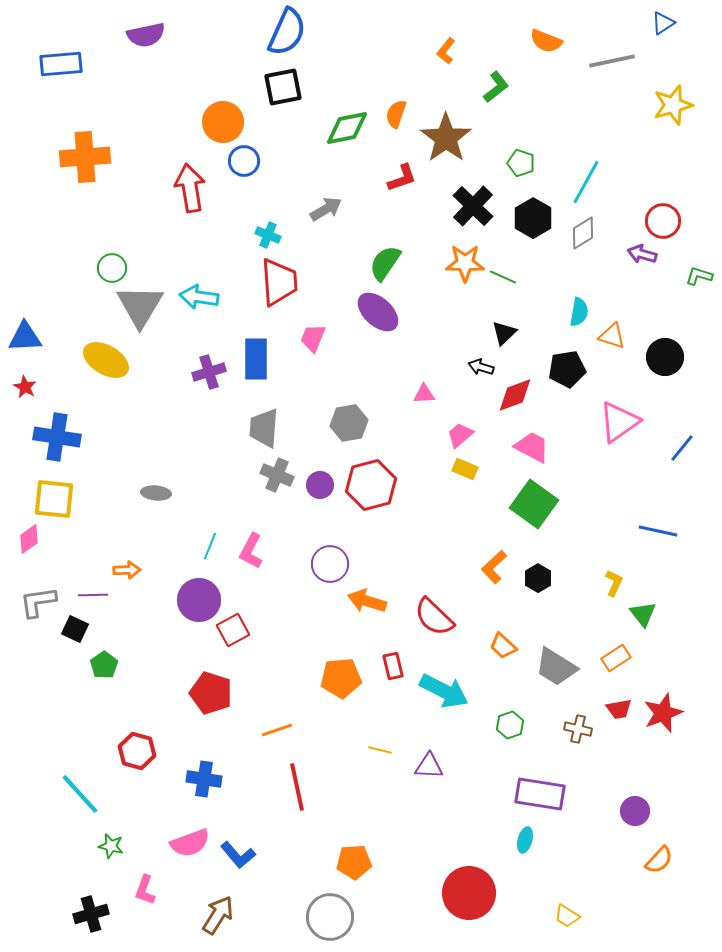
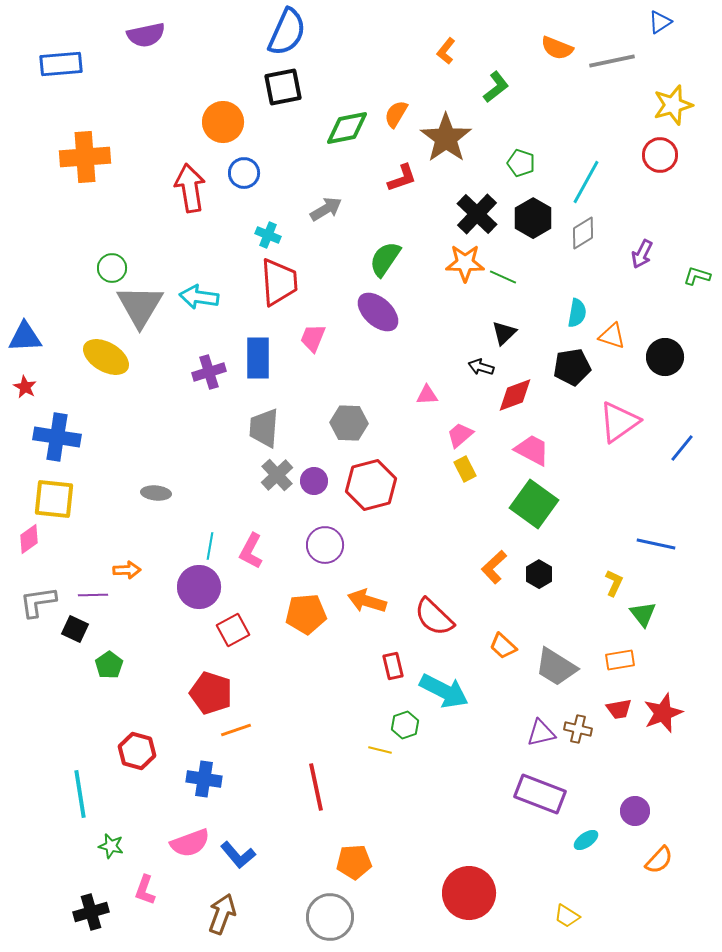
blue triangle at (663, 23): moved 3 px left, 1 px up
orange semicircle at (546, 41): moved 11 px right, 7 px down
orange semicircle at (396, 114): rotated 12 degrees clockwise
blue circle at (244, 161): moved 12 px down
black cross at (473, 206): moved 4 px right, 8 px down
red circle at (663, 221): moved 3 px left, 66 px up
purple arrow at (642, 254): rotated 80 degrees counterclockwise
green semicircle at (385, 263): moved 4 px up
green L-shape at (699, 276): moved 2 px left
cyan semicircle at (579, 312): moved 2 px left, 1 px down
blue rectangle at (256, 359): moved 2 px right, 1 px up
yellow ellipse at (106, 360): moved 3 px up
black pentagon at (567, 369): moved 5 px right, 2 px up
pink triangle at (424, 394): moved 3 px right, 1 px down
gray hexagon at (349, 423): rotated 12 degrees clockwise
pink trapezoid at (532, 447): moved 3 px down
yellow rectangle at (465, 469): rotated 40 degrees clockwise
gray cross at (277, 475): rotated 24 degrees clockwise
purple circle at (320, 485): moved 6 px left, 4 px up
blue line at (658, 531): moved 2 px left, 13 px down
cyan line at (210, 546): rotated 12 degrees counterclockwise
purple circle at (330, 564): moved 5 px left, 19 px up
black hexagon at (538, 578): moved 1 px right, 4 px up
purple circle at (199, 600): moved 13 px up
orange rectangle at (616, 658): moved 4 px right, 2 px down; rotated 24 degrees clockwise
green pentagon at (104, 665): moved 5 px right
orange pentagon at (341, 678): moved 35 px left, 64 px up
green hexagon at (510, 725): moved 105 px left
orange line at (277, 730): moved 41 px left
purple triangle at (429, 766): moved 112 px right, 33 px up; rotated 16 degrees counterclockwise
red line at (297, 787): moved 19 px right
cyan line at (80, 794): rotated 33 degrees clockwise
purple rectangle at (540, 794): rotated 12 degrees clockwise
cyan ellipse at (525, 840): moved 61 px right; rotated 40 degrees clockwise
black cross at (91, 914): moved 2 px up
brown arrow at (218, 915): moved 4 px right, 1 px up; rotated 12 degrees counterclockwise
